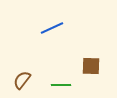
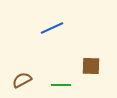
brown semicircle: rotated 24 degrees clockwise
